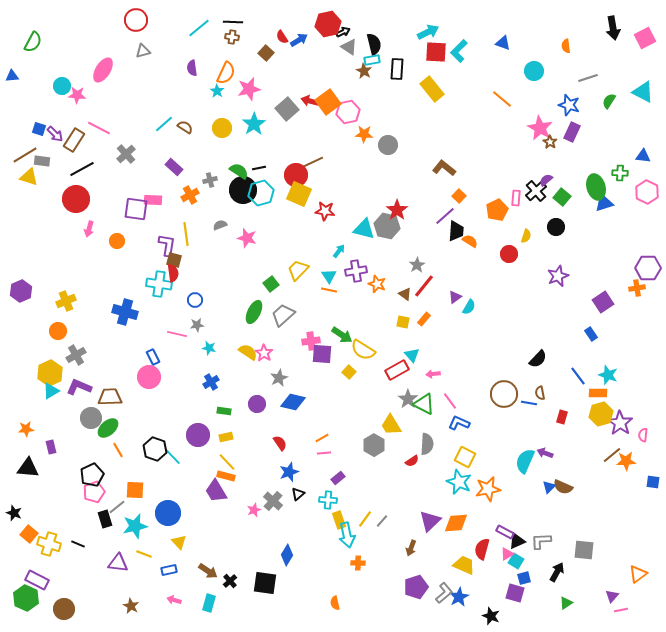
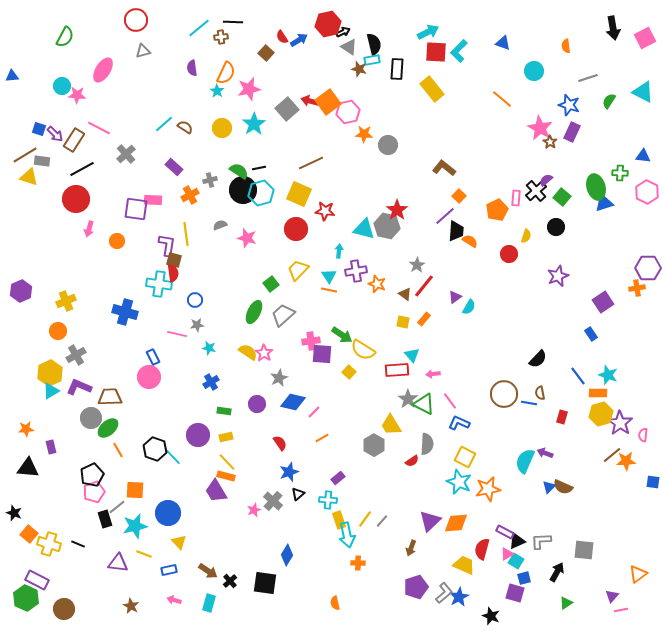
brown cross at (232, 37): moved 11 px left; rotated 16 degrees counterclockwise
green semicircle at (33, 42): moved 32 px right, 5 px up
brown star at (364, 71): moved 5 px left, 2 px up; rotated 14 degrees counterclockwise
red circle at (296, 175): moved 54 px down
cyan arrow at (339, 251): rotated 32 degrees counterclockwise
red rectangle at (397, 370): rotated 25 degrees clockwise
pink line at (324, 453): moved 10 px left, 41 px up; rotated 40 degrees counterclockwise
